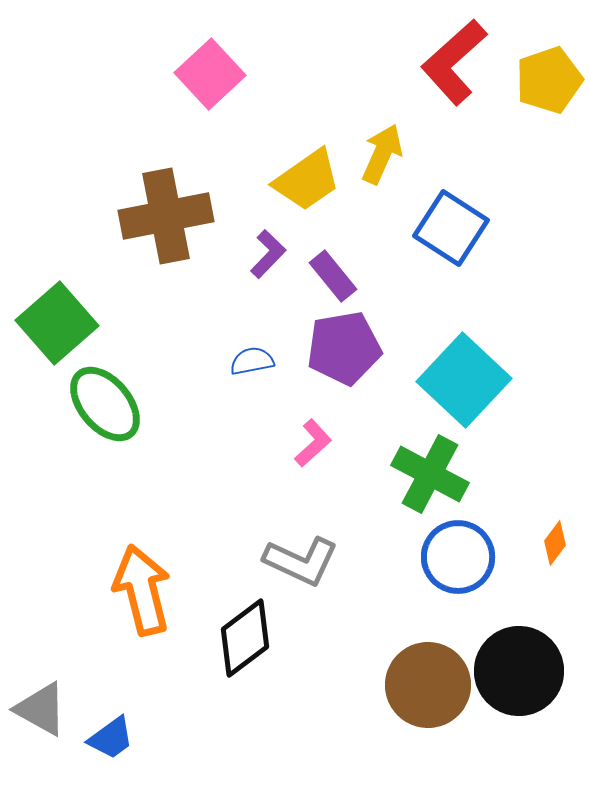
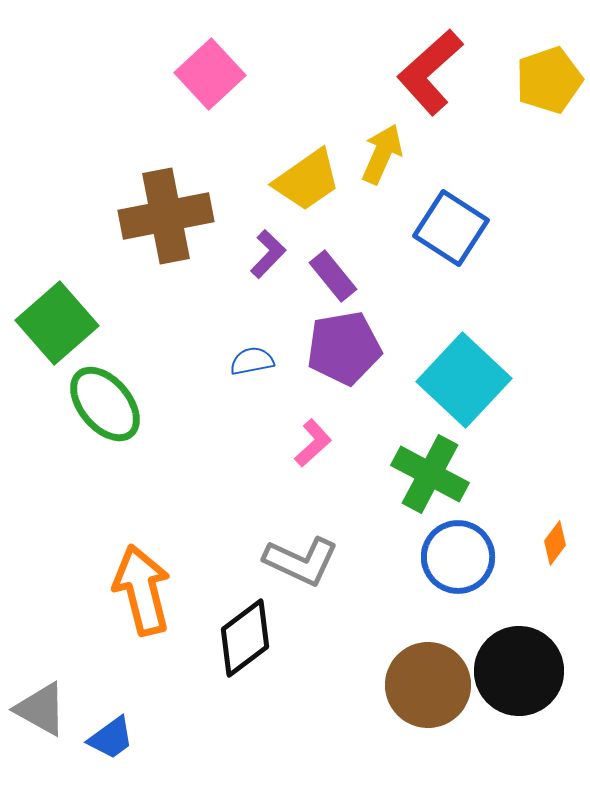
red L-shape: moved 24 px left, 10 px down
